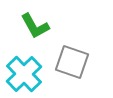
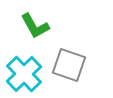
gray square: moved 3 px left, 3 px down
